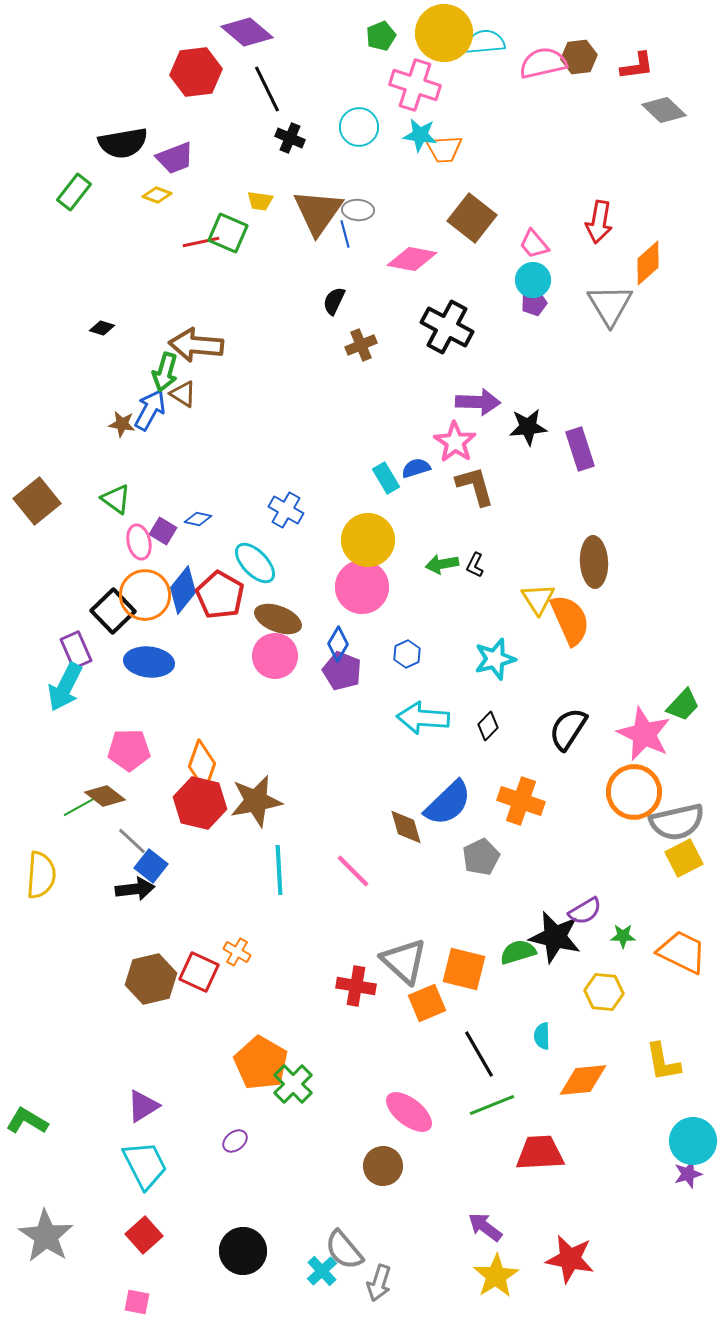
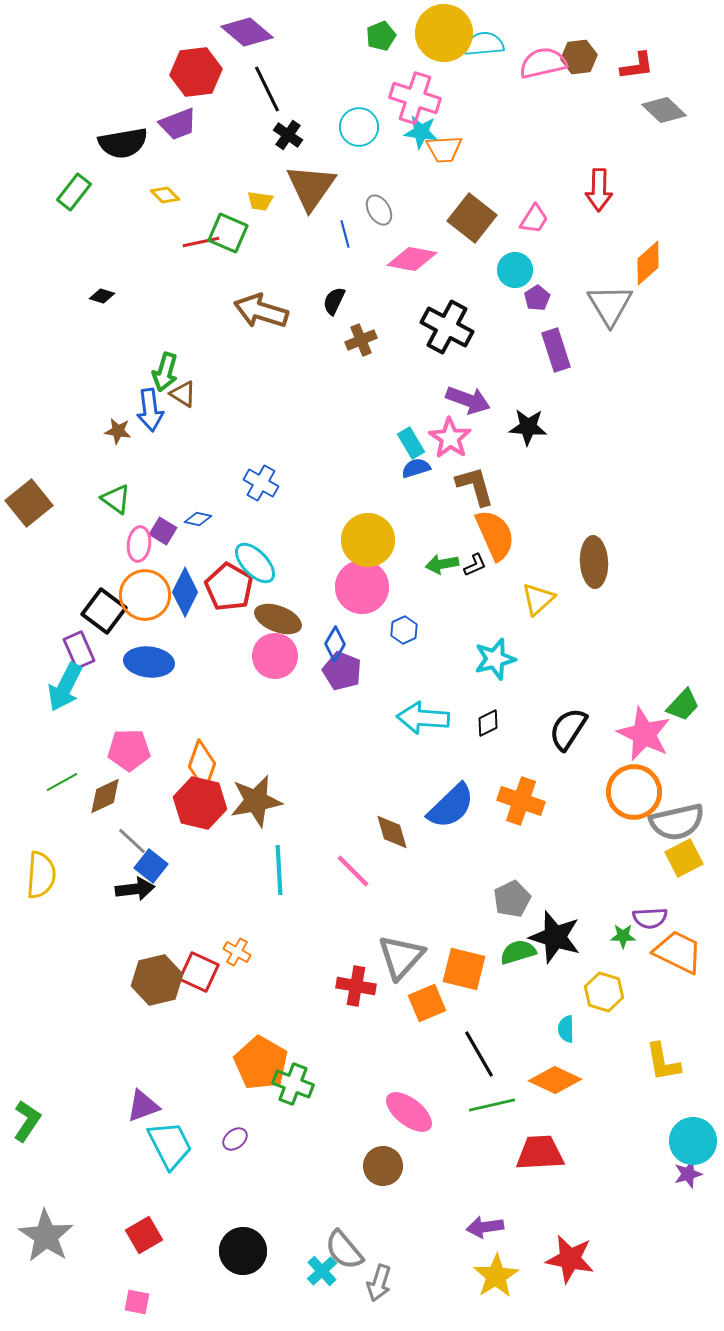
cyan semicircle at (485, 42): moved 1 px left, 2 px down
pink cross at (415, 85): moved 13 px down
cyan star at (420, 135): moved 1 px right, 3 px up
black cross at (290, 138): moved 2 px left, 3 px up; rotated 12 degrees clockwise
purple trapezoid at (175, 158): moved 3 px right, 34 px up
yellow diamond at (157, 195): moved 8 px right; rotated 24 degrees clockwise
gray ellipse at (358, 210): moved 21 px right; rotated 56 degrees clockwise
brown triangle at (318, 212): moved 7 px left, 25 px up
red arrow at (599, 222): moved 32 px up; rotated 9 degrees counterclockwise
pink trapezoid at (534, 244): moved 25 px up; rotated 108 degrees counterclockwise
cyan circle at (533, 280): moved 18 px left, 10 px up
purple pentagon at (534, 303): moved 3 px right, 5 px up; rotated 15 degrees counterclockwise
black diamond at (102, 328): moved 32 px up
brown arrow at (196, 345): moved 65 px right, 34 px up; rotated 12 degrees clockwise
brown cross at (361, 345): moved 5 px up
purple arrow at (478, 402): moved 10 px left, 2 px up; rotated 18 degrees clockwise
blue arrow at (150, 410): rotated 144 degrees clockwise
brown star at (122, 424): moved 4 px left, 7 px down
black star at (528, 427): rotated 9 degrees clockwise
pink star at (455, 442): moved 5 px left, 4 px up
purple rectangle at (580, 449): moved 24 px left, 99 px up
cyan rectangle at (386, 478): moved 25 px right, 35 px up
brown square at (37, 501): moved 8 px left, 2 px down
blue cross at (286, 510): moved 25 px left, 27 px up
pink ellipse at (139, 542): moved 2 px down; rotated 20 degrees clockwise
black L-shape at (475, 565): rotated 140 degrees counterclockwise
blue diamond at (183, 590): moved 2 px right, 2 px down; rotated 12 degrees counterclockwise
red pentagon at (220, 595): moved 9 px right, 8 px up
yellow triangle at (538, 599): rotated 21 degrees clockwise
black square at (113, 611): moved 9 px left; rotated 9 degrees counterclockwise
orange semicircle at (570, 620): moved 75 px left, 85 px up
blue diamond at (338, 644): moved 3 px left
purple rectangle at (76, 650): moved 3 px right
blue hexagon at (407, 654): moved 3 px left, 24 px up
black diamond at (488, 726): moved 3 px up; rotated 20 degrees clockwise
brown diamond at (105, 796): rotated 63 degrees counterclockwise
blue semicircle at (448, 803): moved 3 px right, 3 px down
green line at (79, 807): moved 17 px left, 25 px up
brown diamond at (406, 827): moved 14 px left, 5 px down
gray pentagon at (481, 857): moved 31 px right, 42 px down
purple semicircle at (585, 911): moved 65 px right, 7 px down; rotated 28 degrees clockwise
black star at (555, 937): rotated 4 degrees clockwise
orange trapezoid at (682, 952): moved 4 px left
gray triangle at (404, 961): moved 3 px left, 4 px up; rotated 30 degrees clockwise
brown hexagon at (151, 979): moved 6 px right, 1 px down
yellow hexagon at (604, 992): rotated 12 degrees clockwise
cyan semicircle at (542, 1036): moved 24 px right, 7 px up
orange diamond at (583, 1080): moved 28 px left; rotated 30 degrees clockwise
green cross at (293, 1084): rotated 24 degrees counterclockwise
green line at (492, 1105): rotated 9 degrees clockwise
purple triangle at (143, 1106): rotated 12 degrees clockwise
green L-shape at (27, 1121): rotated 93 degrees clockwise
purple ellipse at (235, 1141): moved 2 px up
cyan trapezoid at (145, 1165): moved 25 px right, 20 px up
purple arrow at (485, 1227): rotated 45 degrees counterclockwise
red square at (144, 1235): rotated 12 degrees clockwise
